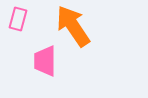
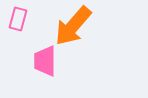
orange arrow: rotated 105 degrees counterclockwise
